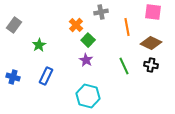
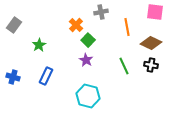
pink square: moved 2 px right
